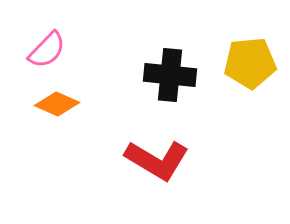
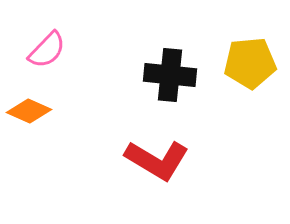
orange diamond: moved 28 px left, 7 px down
